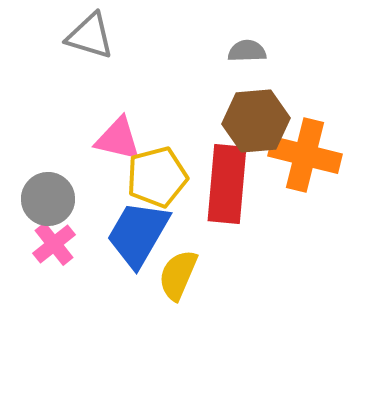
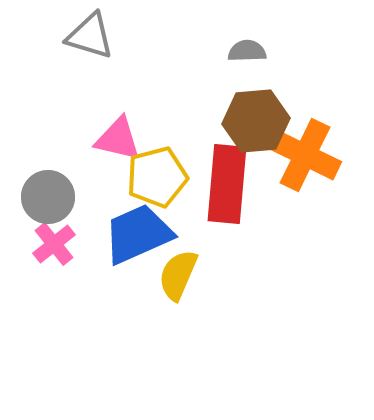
orange cross: rotated 12 degrees clockwise
gray circle: moved 2 px up
blue trapezoid: rotated 36 degrees clockwise
